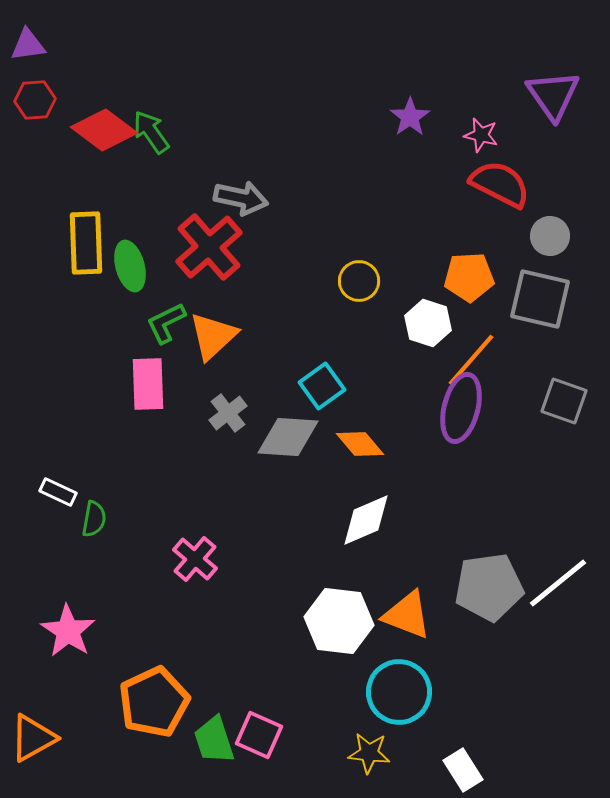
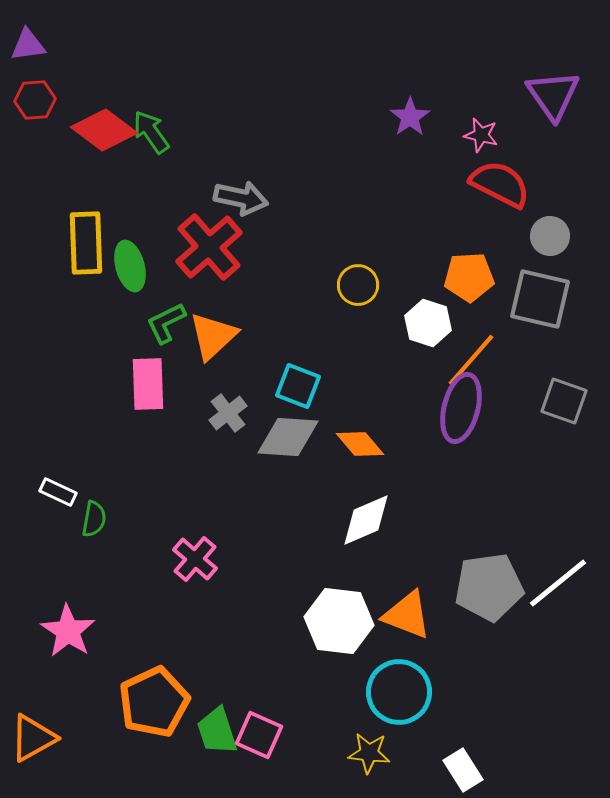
yellow circle at (359, 281): moved 1 px left, 4 px down
cyan square at (322, 386): moved 24 px left; rotated 33 degrees counterclockwise
green trapezoid at (214, 740): moved 3 px right, 9 px up
